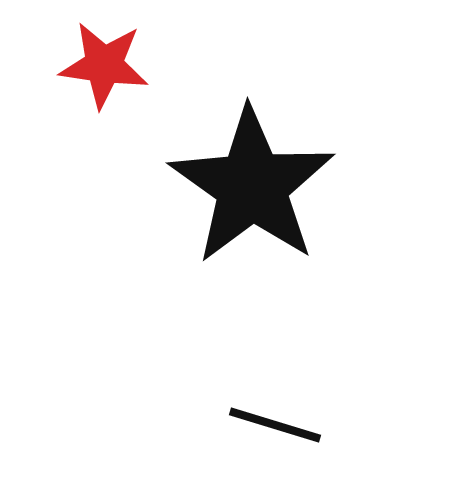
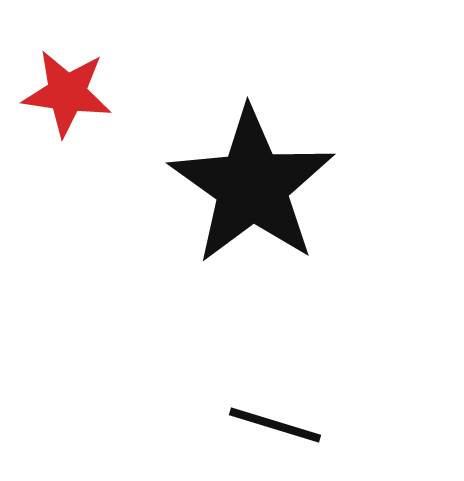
red star: moved 37 px left, 28 px down
